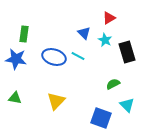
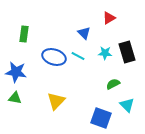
cyan star: moved 13 px down; rotated 24 degrees counterclockwise
blue star: moved 13 px down
